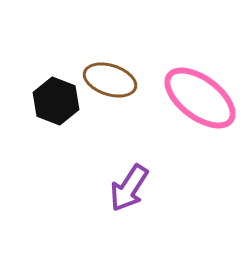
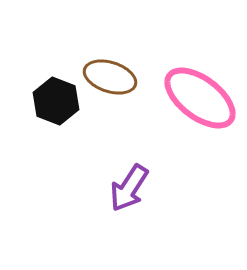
brown ellipse: moved 3 px up
